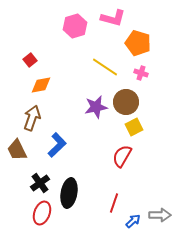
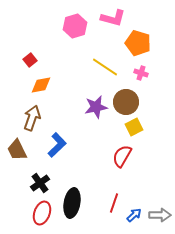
black ellipse: moved 3 px right, 10 px down
blue arrow: moved 1 px right, 6 px up
